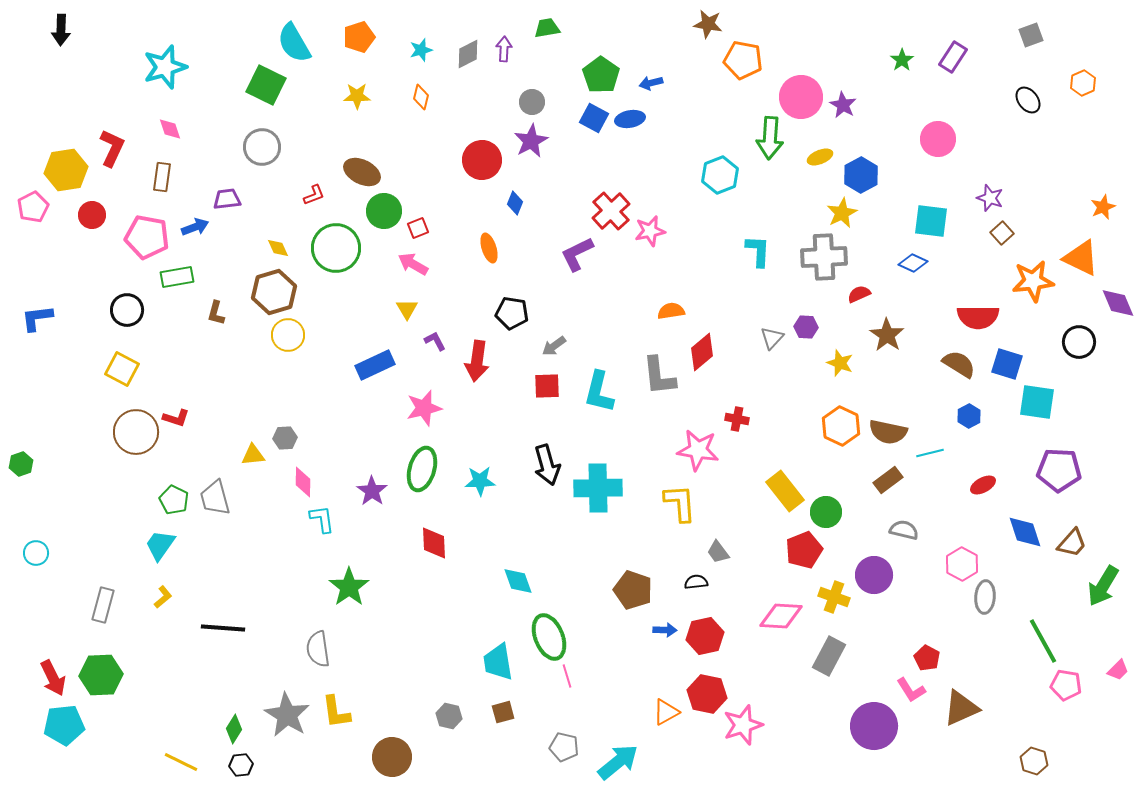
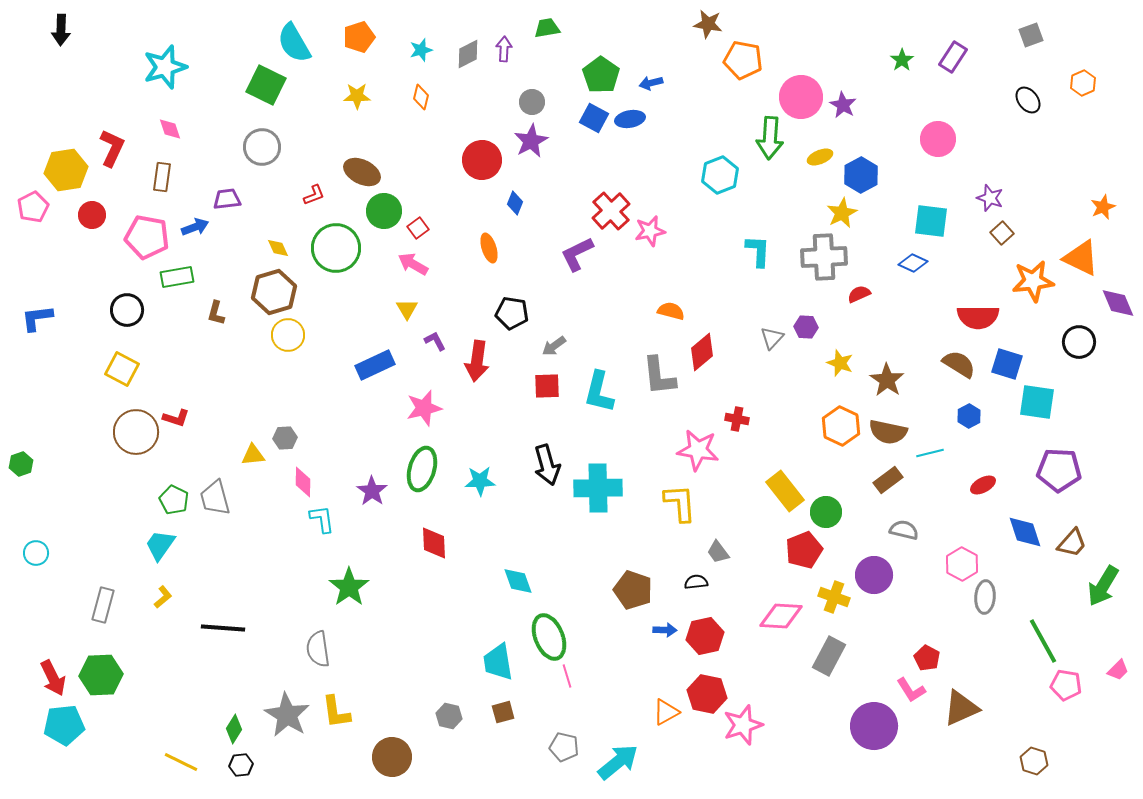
red square at (418, 228): rotated 15 degrees counterclockwise
orange semicircle at (671, 311): rotated 24 degrees clockwise
brown star at (887, 335): moved 45 px down
